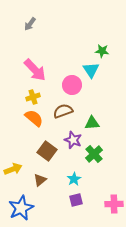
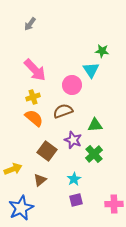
green triangle: moved 3 px right, 2 px down
